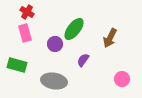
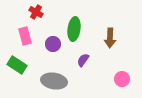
red cross: moved 9 px right
green ellipse: rotated 30 degrees counterclockwise
pink rectangle: moved 3 px down
brown arrow: rotated 24 degrees counterclockwise
purple circle: moved 2 px left
green rectangle: rotated 18 degrees clockwise
